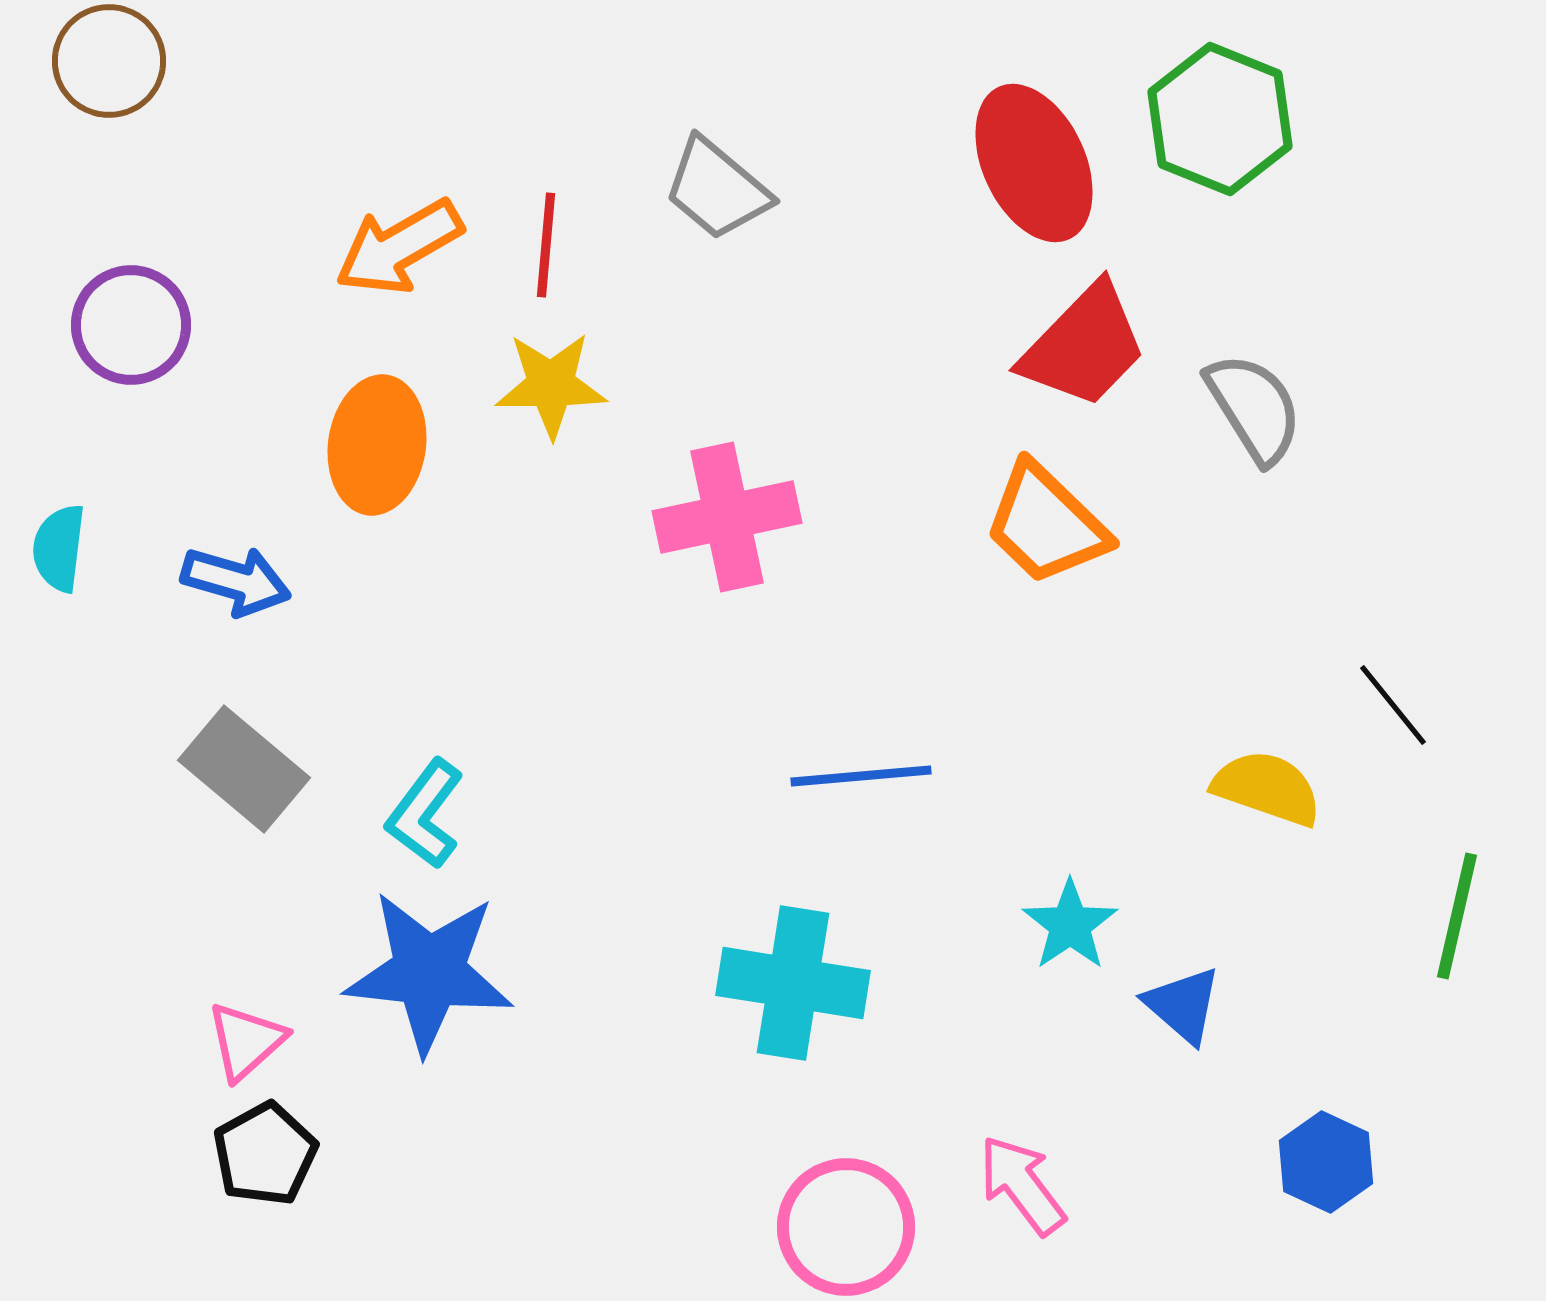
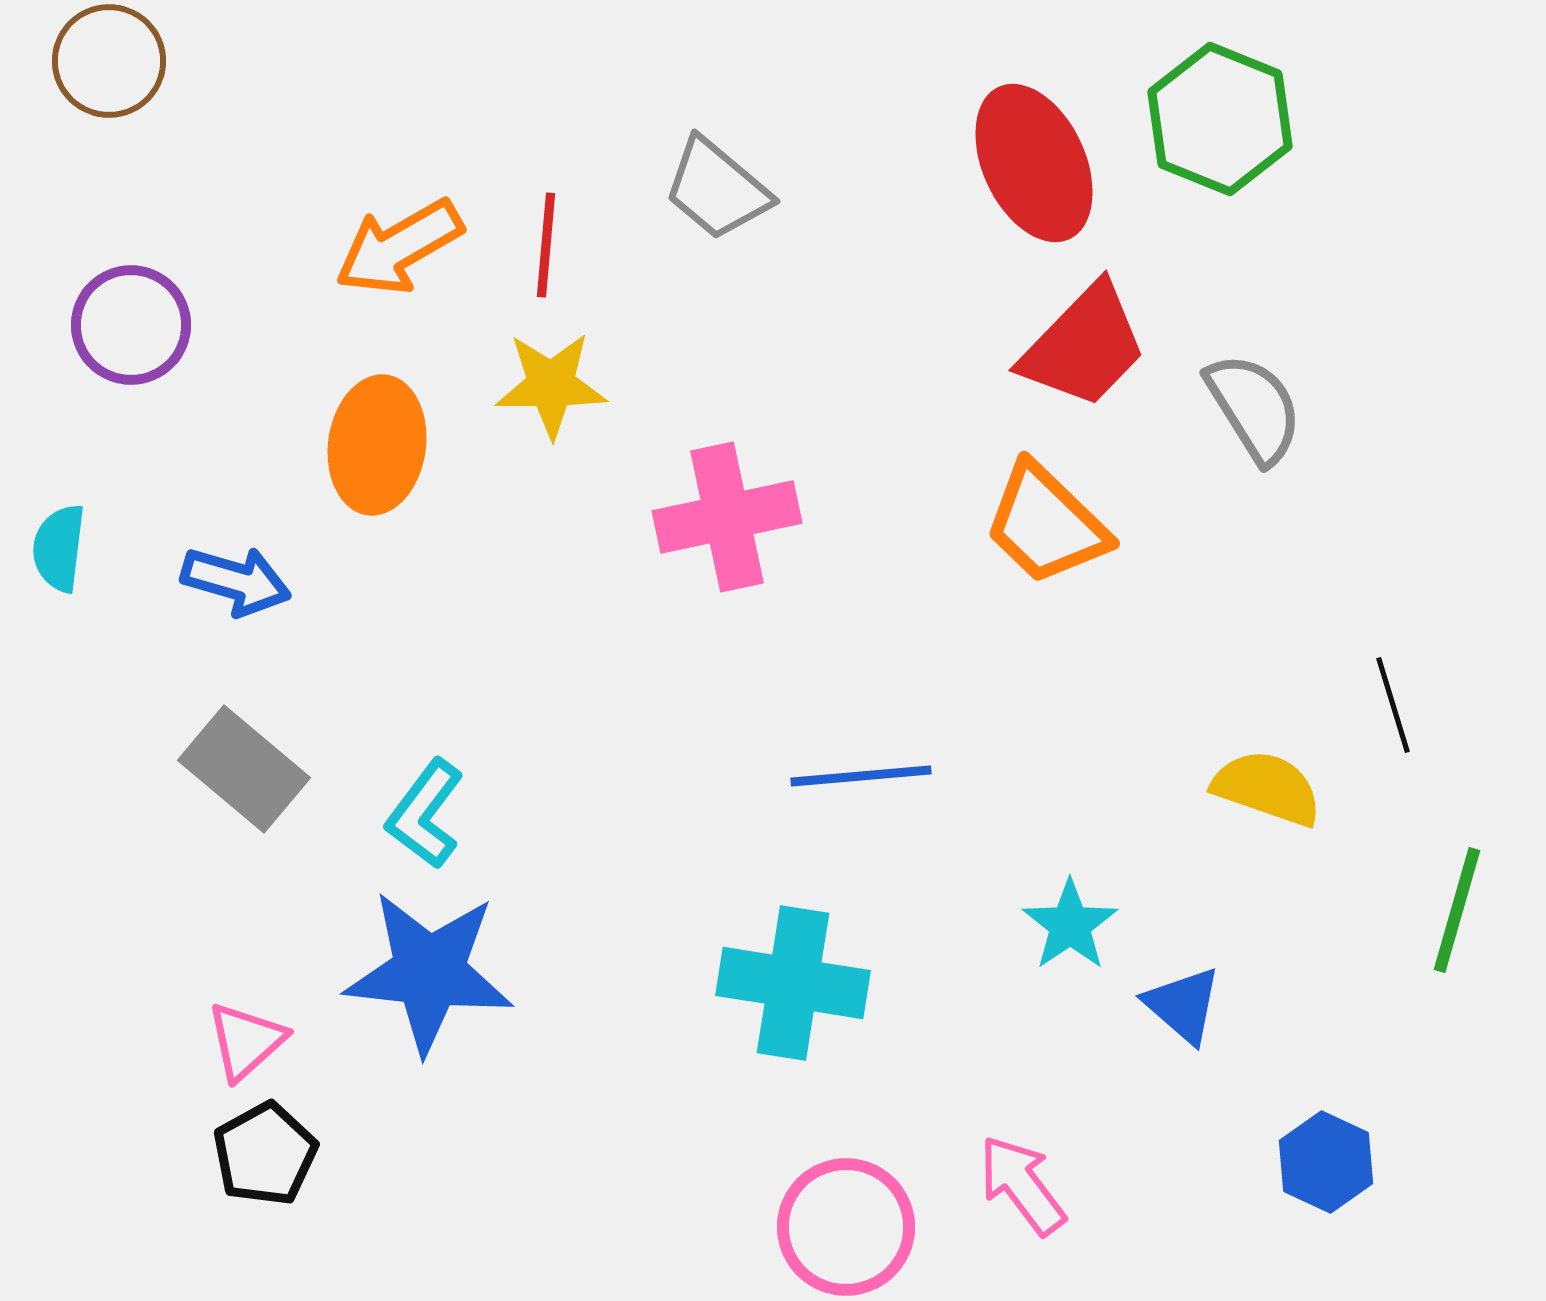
black line: rotated 22 degrees clockwise
green line: moved 6 px up; rotated 3 degrees clockwise
